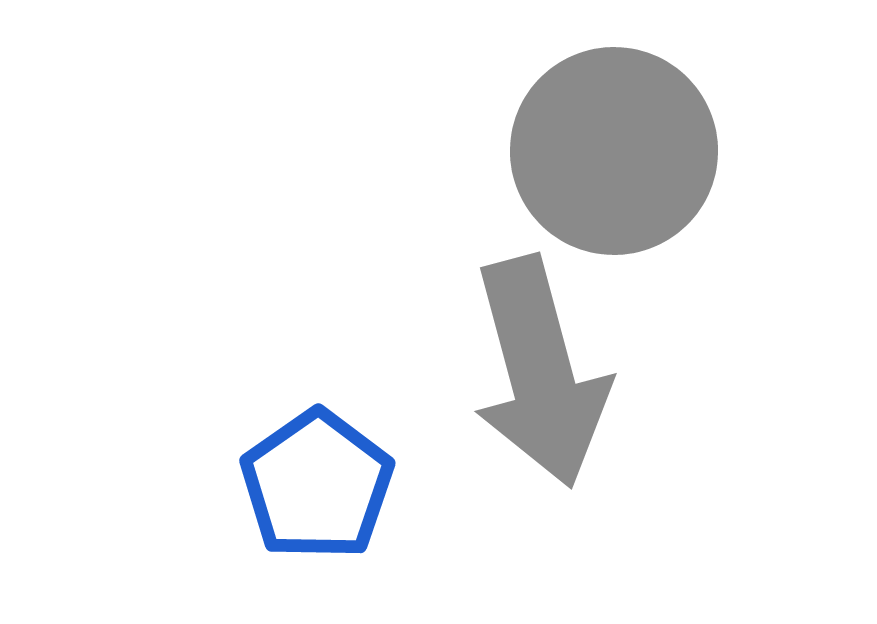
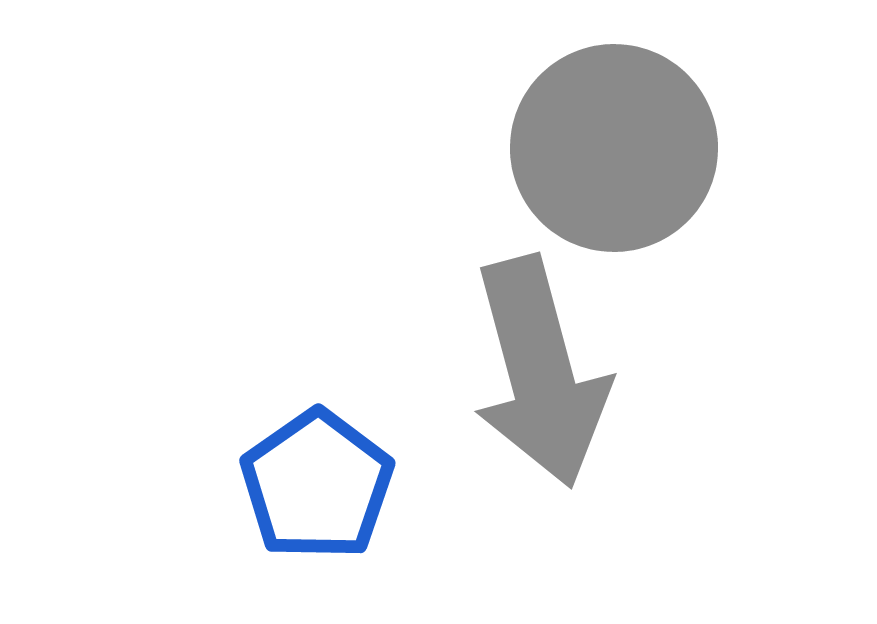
gray circle: moved 3 px up
